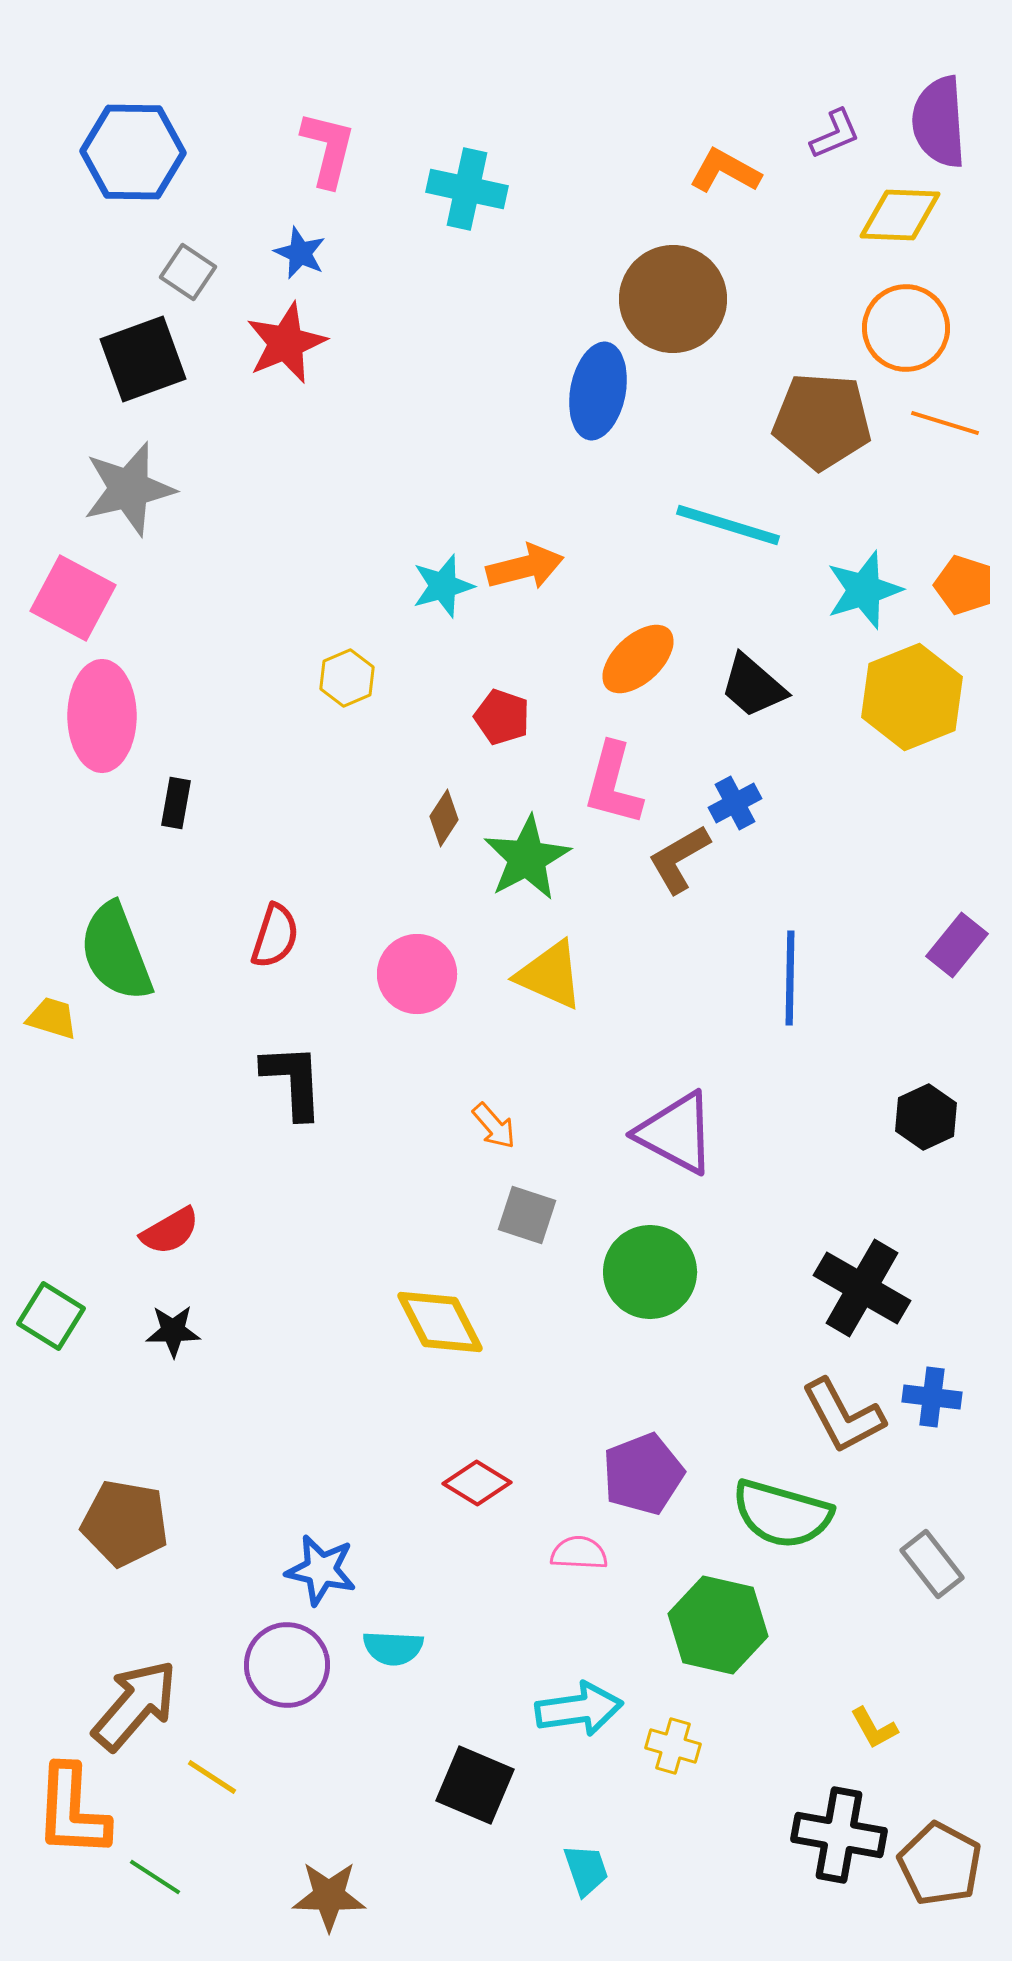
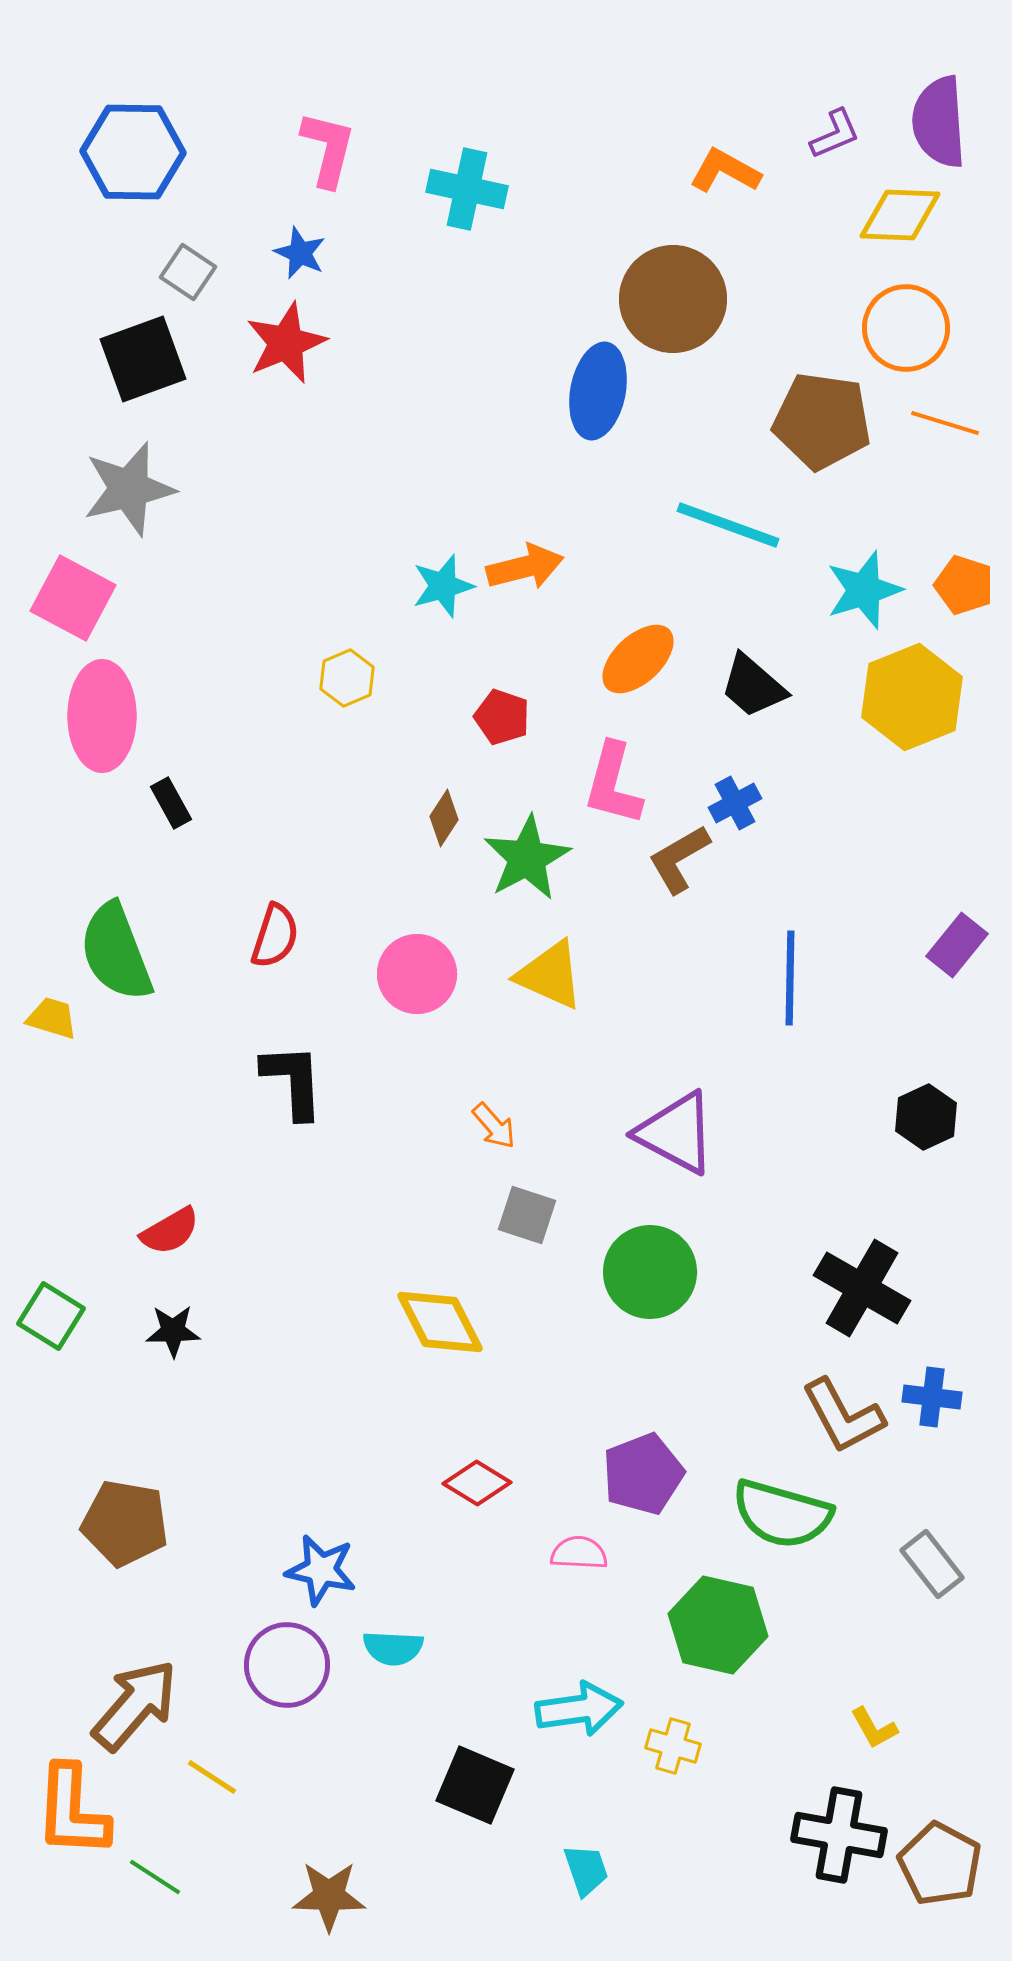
brown pentagon at (822, 421): rotated 4 degrees clockwise
cyan line at (728, 525): rotated 3 degrees clockwise
black rectangle at (176, 803): moved 5 px left; rotated 39 degrees counterclockwise
